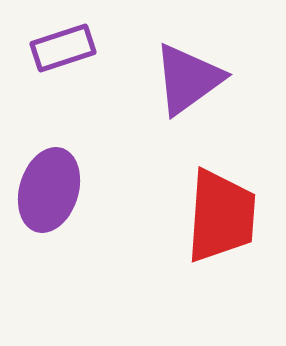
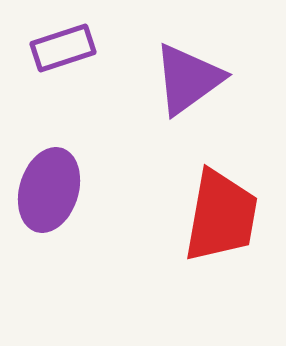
red trapezoid: rotated 6 degrees clockwise
